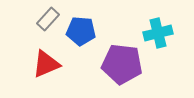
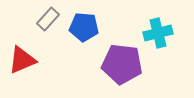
blue pentagon: moved 3 px right, 4 px up
red triangle: moved 24 px left, 4 px up
